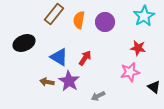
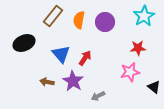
brown rectangle: moved 1 px left, 2 px down
red star: rotated 14 degrees counterclockwise
blue triangle: moved 2 px right, 3 px up; rotated 18 degrees clockwise
purple star: moved 4 px right
